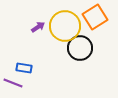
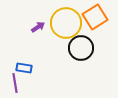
yellow circle: moved 1 px right, 3 px up
black circle: moved 1 px right
purple line: moved 2 px right; rotated 60 degrees clockwise
